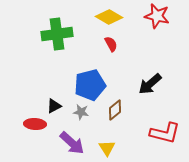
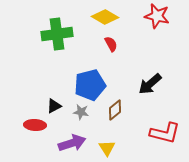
yellow diamond: moved 4 px left
red ellipse: moved 1 px down
purple arrow: rotated 60 degrees counterclockwise
